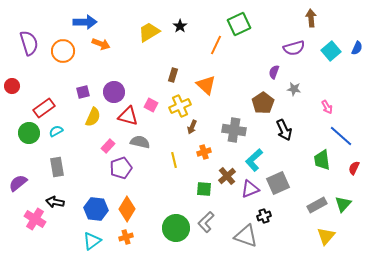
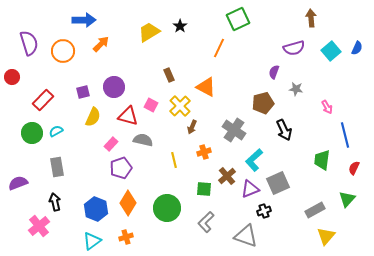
blue arrow at (85, 22): moved 1 px left, 2 px up
green square at (239, 24): moved 1 px left, 5 px up
orange arrow at (101, 44): rotated 66 degrees counterclockwise
orange line at (216, 45): moved 3 px right, 3 px down
brown rectangle at (173, 75): moved 4 px left; rotated 40 degrees counterclockwise
orange triangle at (206, 85): moved 2 px down; rotated 15 degrees counterclockwise
red circle at (12, 86): moved 9 px up
gray star at (294, 89): moved 2 px right
purple circle at (114, 92): moved 5 px up
brown pentagon at (263, 103): rotated 20 degrees clockwise
yellow cross at (180, 106): rotated 20 degrees counterclockwise
red rectangle at (44, 108): moved 1 px left, 8 px up; rotated 10 degrees counterclockwise
gray cross at (234, 130): rotated 25 degrees clockwise
green circle at (29, 133): moved 3 px right
blue line at (341, 136): moved 4 px right, 1 px up; rotated 35 degrees clockwise
gray semicircle at (140, 142): moved 3 px right, 2 px up
pink rectangle at (108, 146): moved 3 px right, 2 px up
green trapezoid at (322, 160): rotated 15 degrees clockwise
purple semicircle at (18, 183): rotated 18 degrees clockwise
black arrow at (55, 202): rotated 66 degrees clockwise
green triangle at (343, 204): moved 4 px right, 5 px up
gray rectangle at (317, 205): moved 2 px left, 5 px down
blue hexagon at (96, 209): rotated 15 degrees clockwise
orange diamond at (127, 209): moved 1 px right, 6 px up
black cross at (264, 216): moved 5 px up
pink cross at (35, 219): moved 4 px right, 7 px down; rotated 20 degrees clockwise
green circle at (176, 228): moved 9 px left, 20 px up
